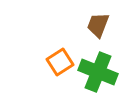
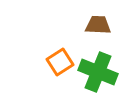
brown trapezoid: rotated 72 degrees clockwise
